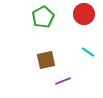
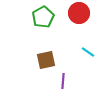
red circle: moved 5 px left, 1 px up
purple line: rotated 63 degrees counterclockwise
